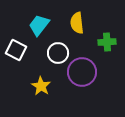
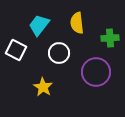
green cross: moved 3 px right, 4 px up
white circle: moved 1 px right
purple circle: moved 14 px right
yellow star: moved 2 px right, 1 px down
